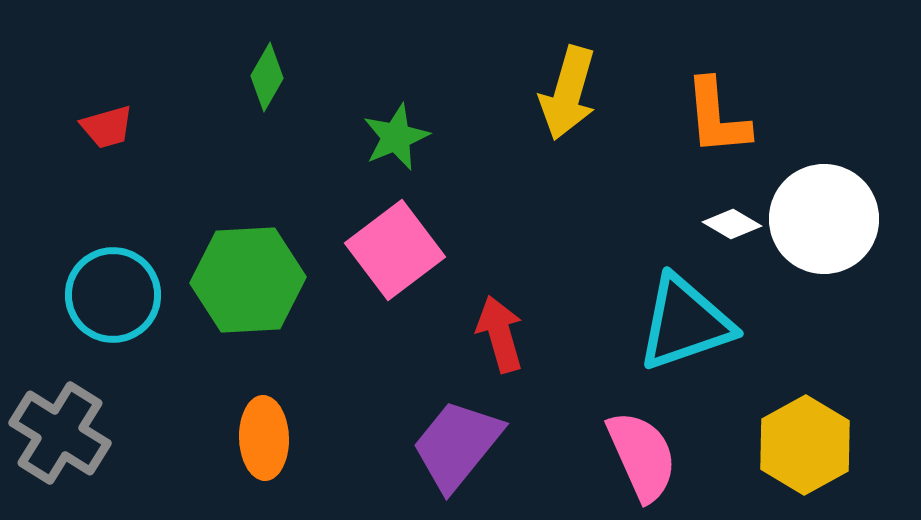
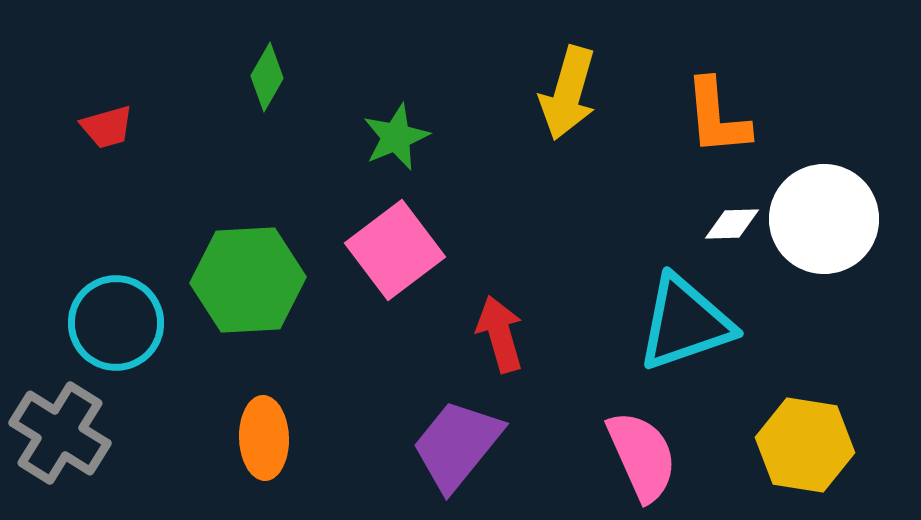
white diamond: rotated 32 degrees counterclockwise
cyan circle: moved 3 px right, 28 px down
yellow hexagon: rotated 22 degrees counterclockwise
